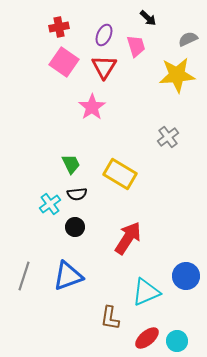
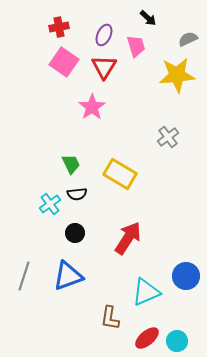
black circle: moved 6 px down
